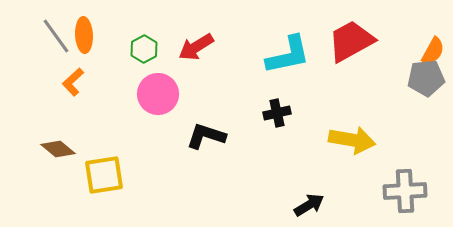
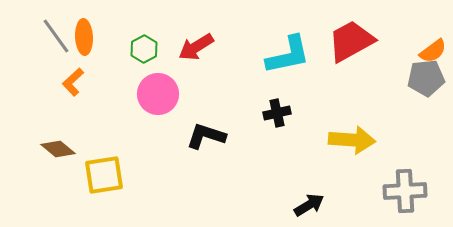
orange ellipse: moved 2 px down
orange semicircle: rotated 24 degrees clockwise
yellow arrow: rotated 6 degrees counterclockwise
